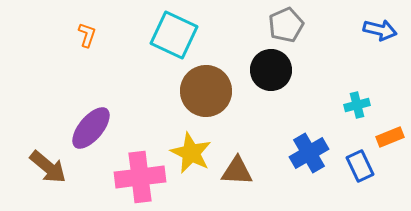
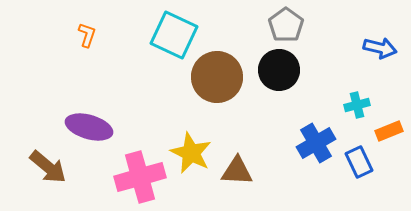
gray pentagon: rotated 12 degrees counterclockwise
blue arrow: moved 18 px down
black circle: moved 8 px right
brown circle: moved 11 px right, 14 px up
purple ellipse: moved 2 px left, 1 px up; rotated 66 degrees clockwise
orange rectangle: moved 1 px left, 6 px up
blue cross: moved 7 px right, 10 px up
blue rectangle: moved 1 px left, 4 px up
pink cross: rotated 9 degrees counterclockwise
